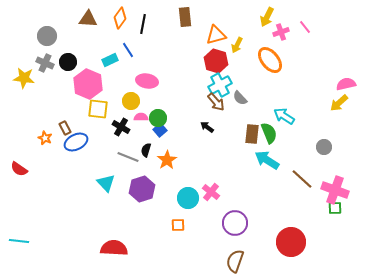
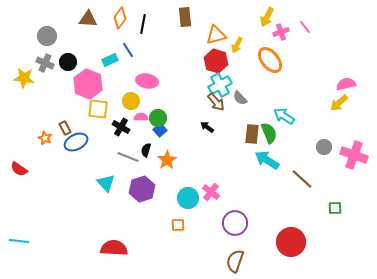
pink cross at (335, 190): moved 19 px right, 35 px up
